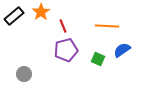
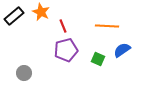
orange star: rotated 12 degrees counterclockwise
gray circle: moved 1 px up
